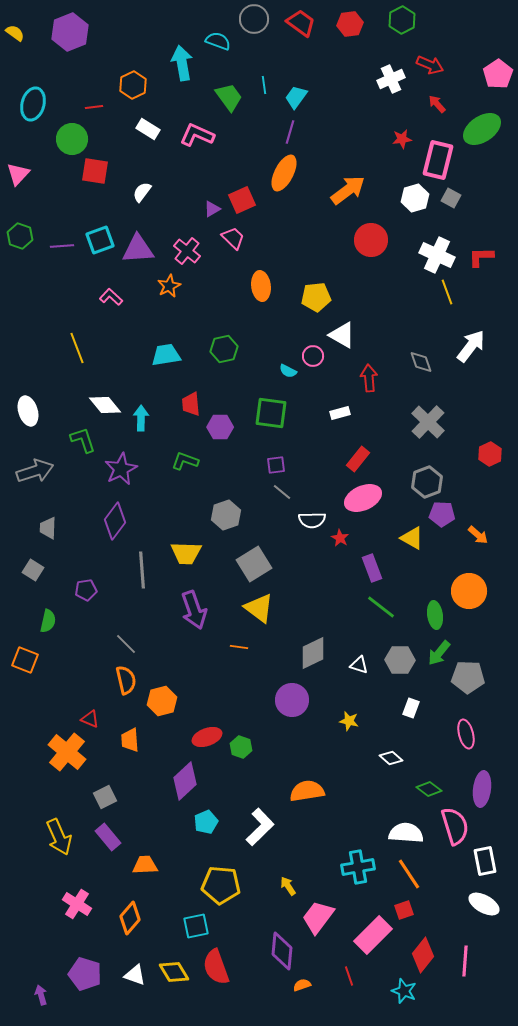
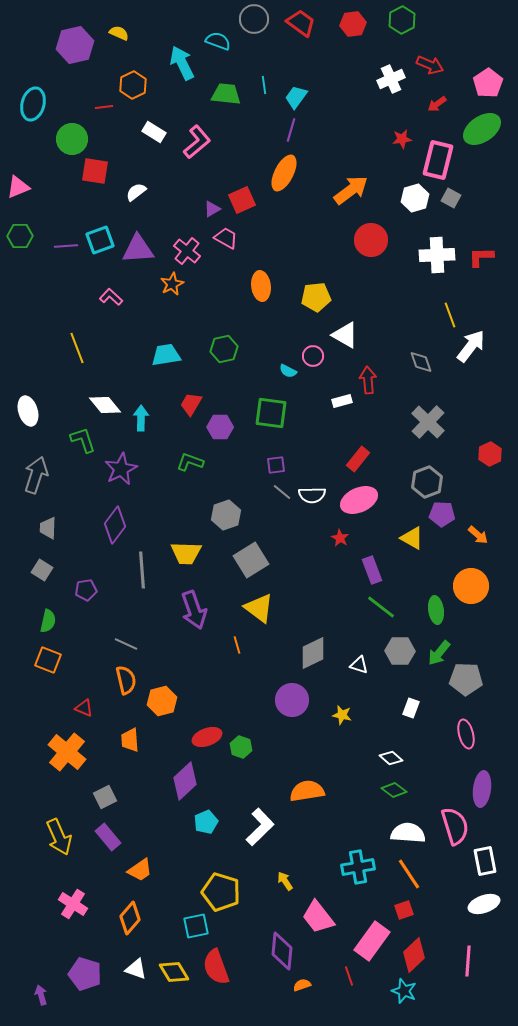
red hexagon at (350, 24): moved 3 px right
purple hexagon at (70, 32): moved 5 px right, 13 px down; rotated 9 degrees clockwise
yellow semicircle at (15, 33): moved 104 px right; rotated 12 degrees counterclockwise
cyan arrow at (182, 63): rotated 16 degrees counterclockwise
pink pentagon at (498, 74): moved 10 px left, 9 px down
green trapezoid at (229, 97): moved 3 px left, 3 px up; rotated 48 degrees counterclockwise
red arrow at (437, 104): rotated 84 degrees counterclockwise
red line at (94, 107): moved 10 px right
white rectangle at (148, 129): moved 6 px right, 3 px down
purple line at (290, 132): moved 1 px right, 2 px up
pink L-shape at (197, 135): moved 7 px down; rotated 116 degrees clockwise
pink triangle at (18, 174): moved 13 px down; rotated 25 degrees clockwise
orange arrow at (348, 190): moved 3 px right
white semicircle at (142, 192): moved 6 px left; rotated 15 degrees clockwise
green hexagon at (20, 236): rotated 20 degrees counterclockwise
pink trapezoid at (233, 238): moved 7 px left; rotated 15 degrees counterclockwise
purple line at (62, 246): moved 4 px right
white cross at (437, 255): rotated 28 degrees counterclockwise
orange star at (169, 286): moved 3 px right, 2 px up
yellow line at (447, 292): moved 3 px right, 23 px down
white triangle at (342, 335): moved 3 px right
red arrow at (369, 378): moved 1 px left, 2 px down
red trapezoid at (191, 404): rotated 35 degrees clockwise
white rectangle at (340, 413): moved 2 px right, 12 px up
green L-shape at (185, 461): moved 5 px right, 1 px down
gray arrow at (35, 471): moved 1 px right, 4 px down; rotated 54 degrees counterclockwise
pink ellipse at (363, 498): moved 4 px left, 2 px down
white semicircle at (312, 520): moved 25 px up
purple diamond at (115, 521): moved 4 px down
gray square at (254, 564): moved 3 px left, 4 px up
purple rectangle at (372, 568): moved 2 px down
gray square at (33, 570): moved 9 px right
orange circle at (469, 591): moved 2 px right, 5 px up
green ellipse at (435, 615): moved 1 px right, 5 px up
gray line at (126, 644): rotated 20 degrees counterclockwise
orange line at (239, 647): moved 2 px left, 2 px up; rotated 66 degrees clockwise
orange square at (25, 660): moved 23 px right
gray hexagon at (400, 660): moved 9 px up
gray pentagon at (468, 677): moved 2 px left, 2 px down
red triangle at (90, 719): moved 6 px left, 11 px up
yellow star at (349, 721): moved 7 px left, 6 px up
green diamond at (429, 789): moved 35 px left, 1 px down
white semicircle at (406, 833): moved 2 px right
orange trapezoid at (145, 865): moved 5 px left, 5 px down; rotated 148 degrees clockwise
yellow pentagon at (221, 885): moved 7 px down; rotated 12 degrees clockwise
yellow arrow at (288, 886): moved 3 px left, 5 px up
pink cross at (77, 904): moved 4 px left
white ellipse at (484, 904): rotated 48 degrees counterclockwise
pink trapezoid at (318, 917): rotated 75 degrees counterclockwise
pink rectangle at (373, 935): moved 1 px left, 6 px down; rotated 9 degrees counterclockwise
red diamond at (423, 955): moved 9 px left; rotated 8 degrees clockwise
pink line at (465, 961): moved 3 px right
white triangle at (135, 975): moved 1 px right, 6 px up
